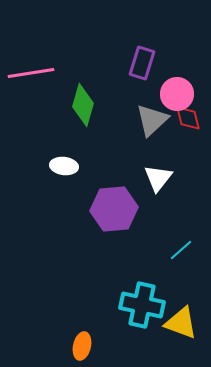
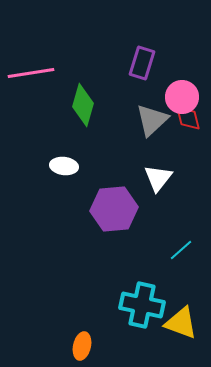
pink circle: moved 5 px right, 3 px down
